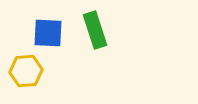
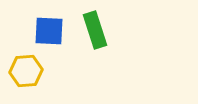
blue square: moved 1 px right, 2 px up
